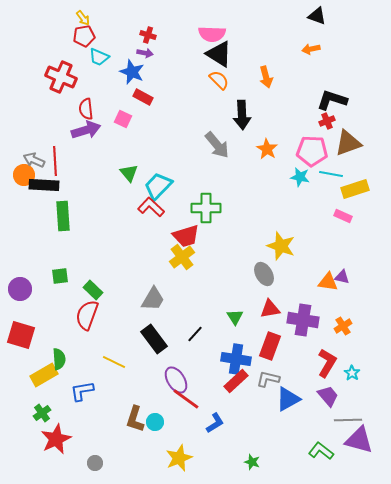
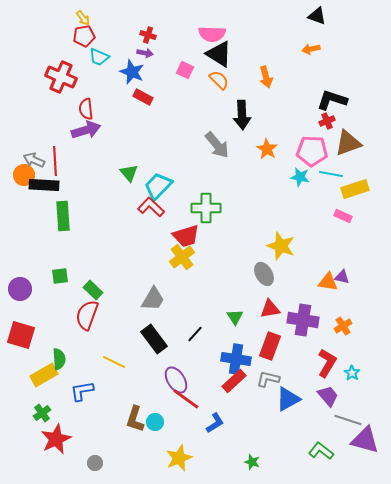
pink square at (123, 119): moved 62 px right, 49 px up
red rectangle at (236, 381): moved 2 px left
gray line at (348, 420): rotated 20 degrees clockwise
purple triangle at (359, 440): moved 6 px right
